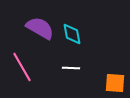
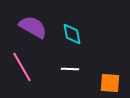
purple semicircle: moved 7 px left, 1 px up
white line: moved 1 px left, 1 px down
orange square: moved 5 px left
